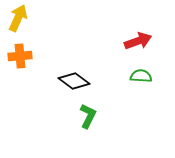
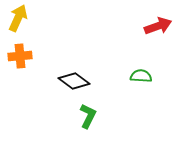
red arrow: moved 20 px right, 15 px up
